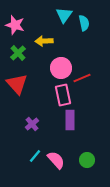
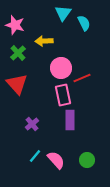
cyan triangle: moved 1 px left, 2 px up
cyan semicircle: rotated 14 degrees counterclockwise
